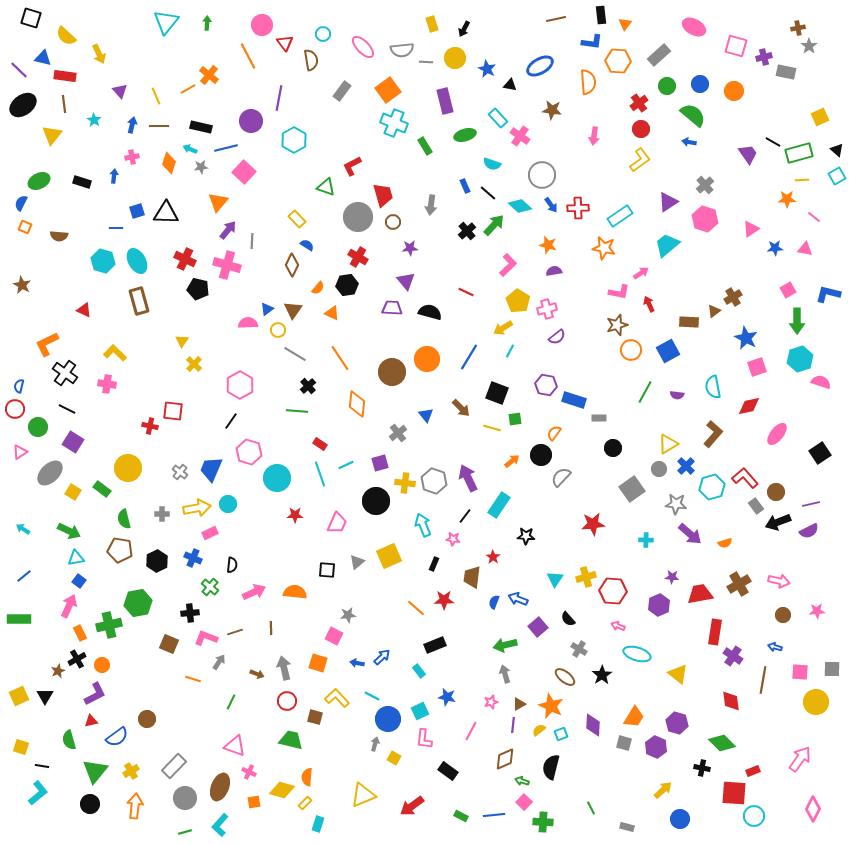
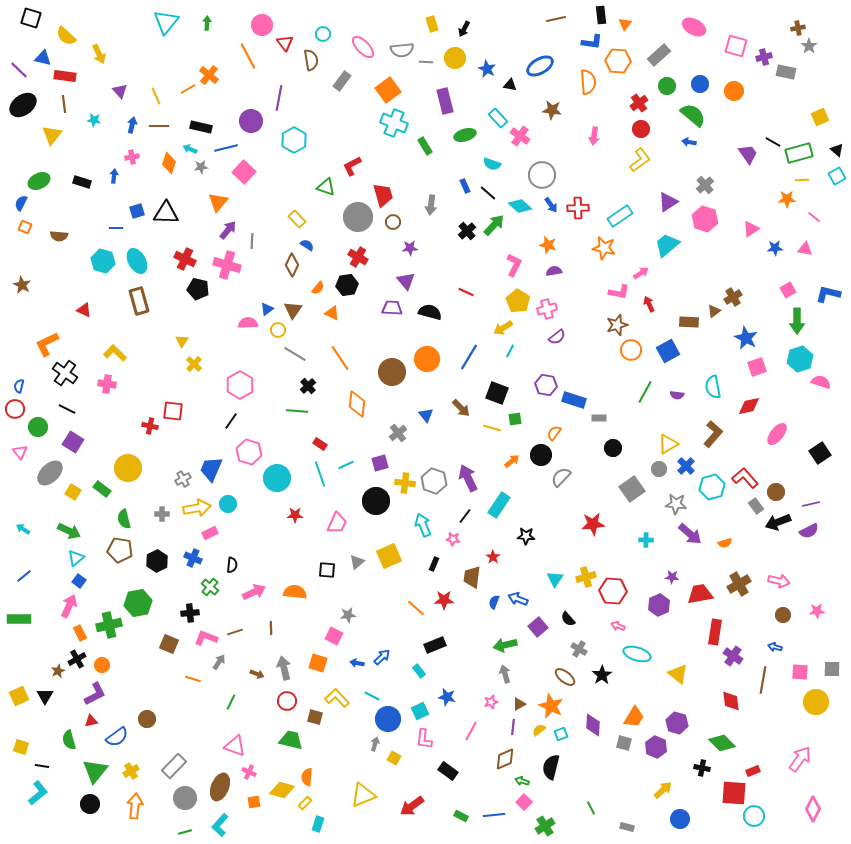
gray rectangle at (342, 91): moved 10 px up
cyan star at (94, 120): rotated 24 degrees counterclockwise
pink L-shape at (508, 265): moved 6 px right; rotated 20 degrees counterclockwise
pink triangle at (20, 452): rotated 35 degrees counterclockwise
gray cross at (180, 472): moved 3 px right, 7 px down; rotated 21 degrees clockwise
cyan triangle at (76, 558): rotated 30 degrees counterclockwise
purple line at (513, 725): moved 2 px down
green cross at (543, 822): moved 2 px right, 4 px down; rotated 36 degrees counterclockwise
